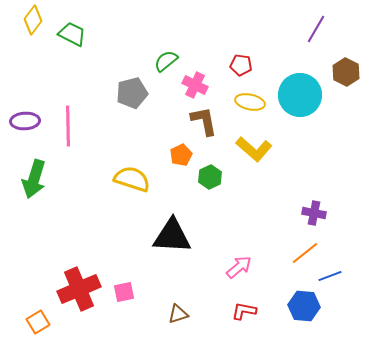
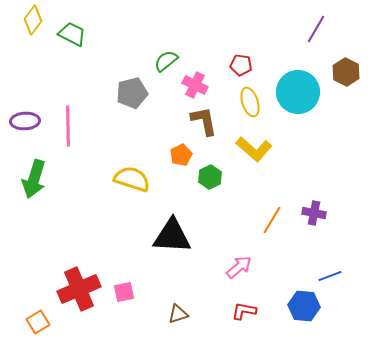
cyan circle: moved 2 px left, 3 px up
yellow ellipse: rotated 60 degrees clockwise
orange line: moved 33 px left, 33 px up; rotated 20 degrees counterclockwise
